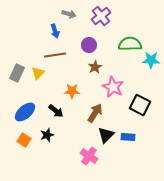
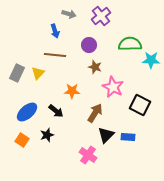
brown line: rotated 15 degrees clockwise
brown star: rotated 24 degrees counterclockwise
blue ellipse: moved 2 px right
orange square: moved 2 px left
pink cross: moved 1 px left, 1 px up
